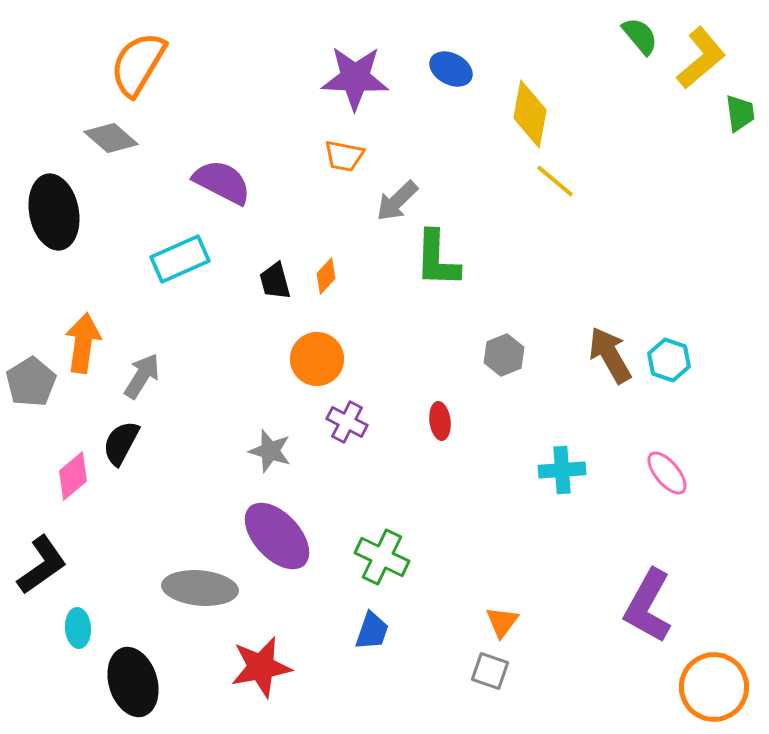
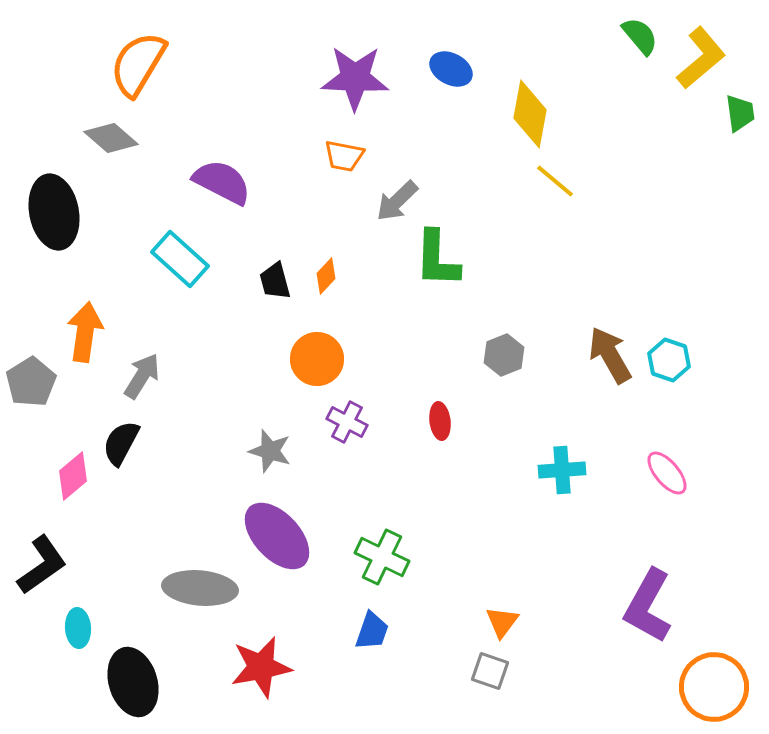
cyan rectangle at (180, 259): rotated 66 degrees clockwise
orange arrow at (83, 343): moved 2 px right, 11 px up
